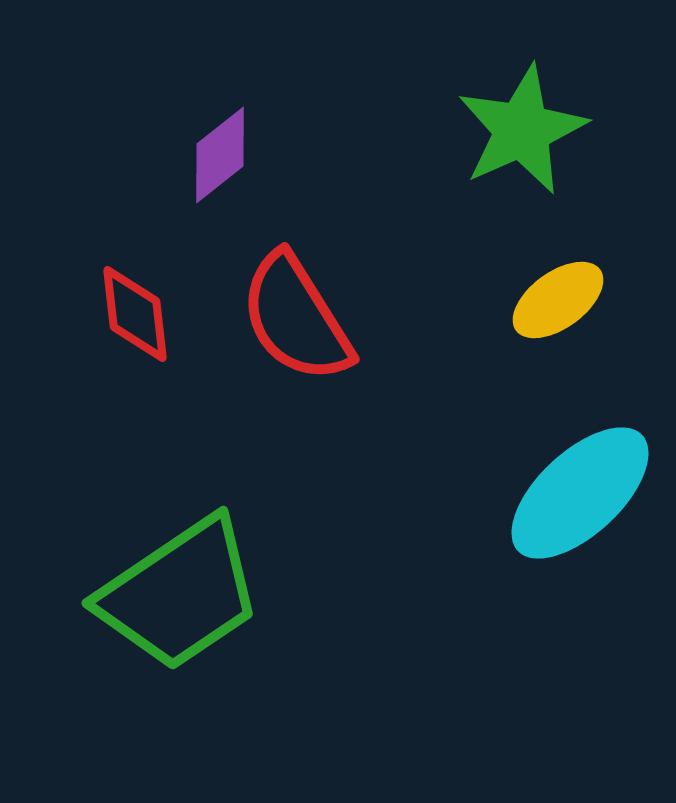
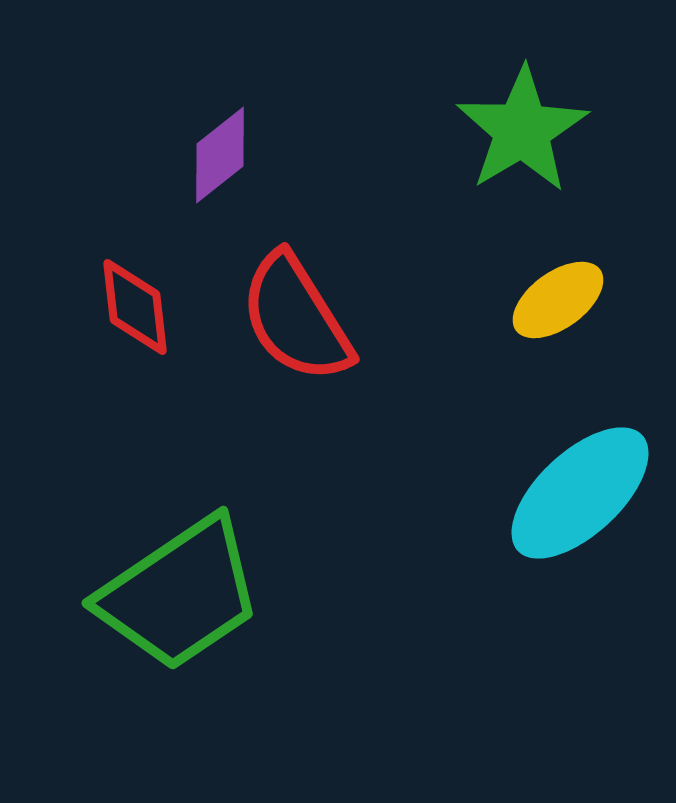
green star: rotated 7 degrees counterclockwise
red diamond: moved 7 px up
